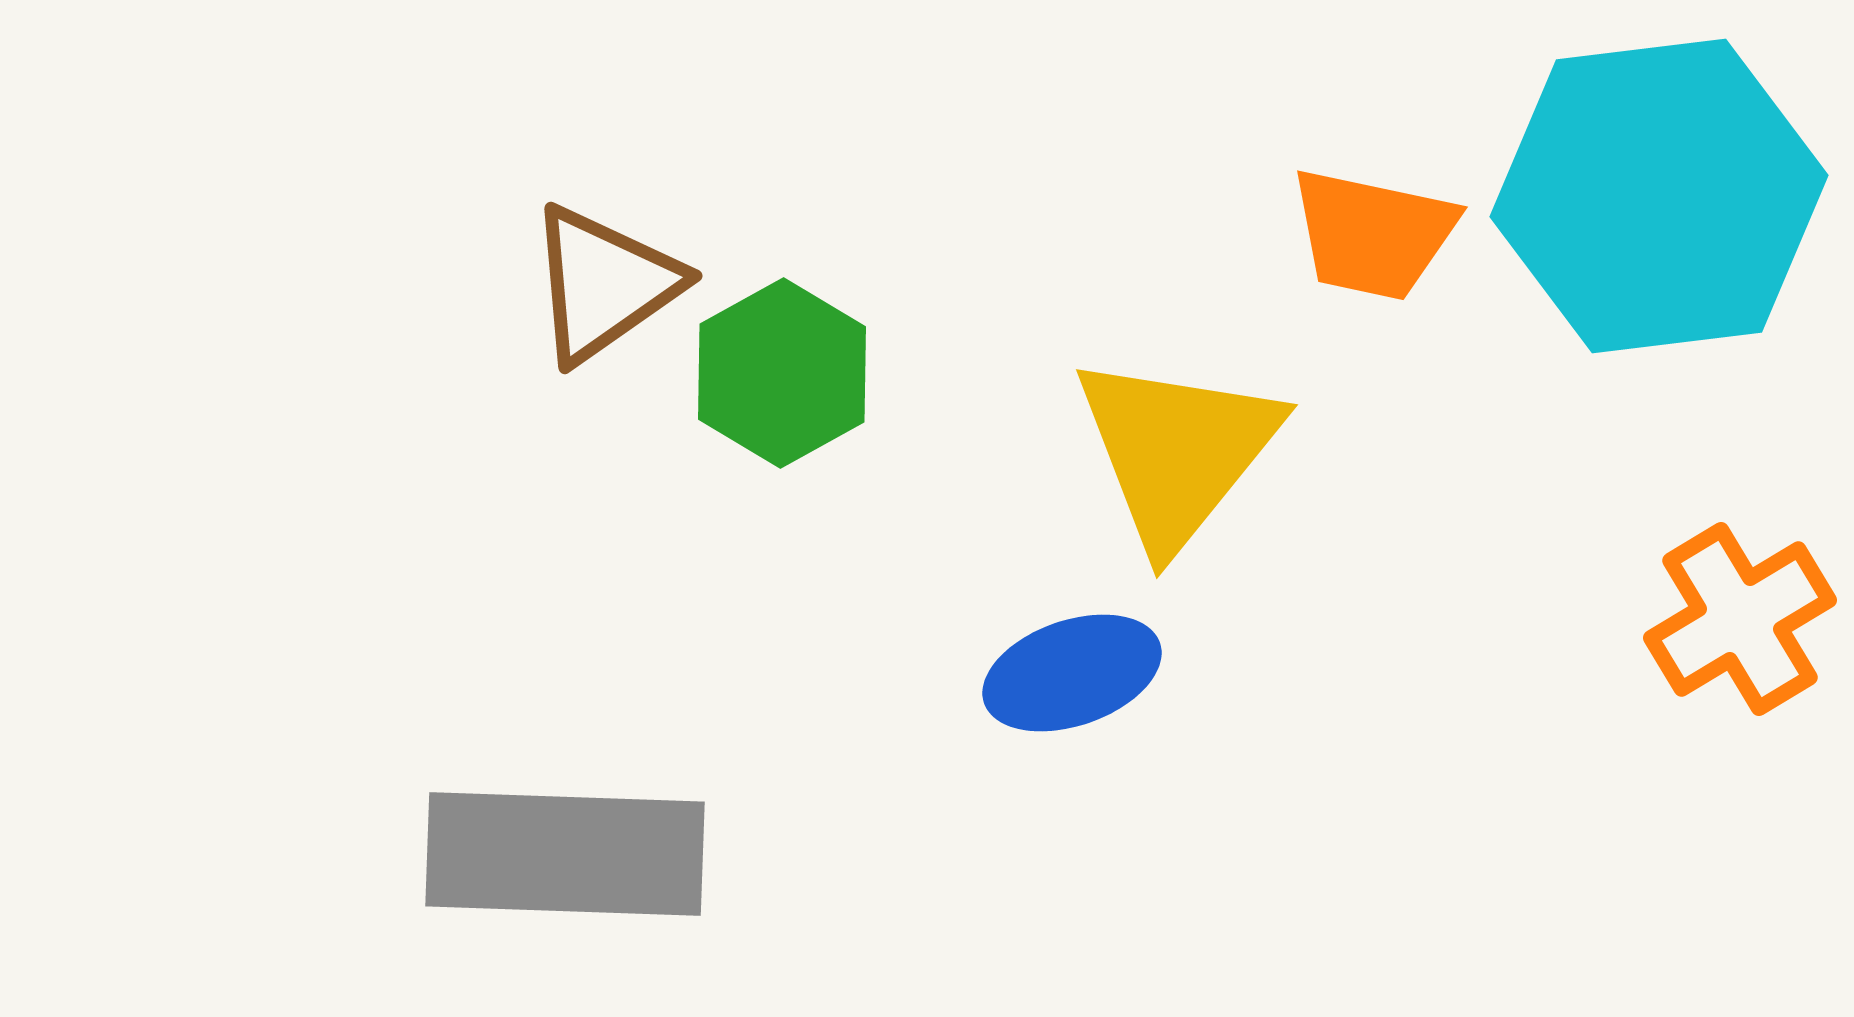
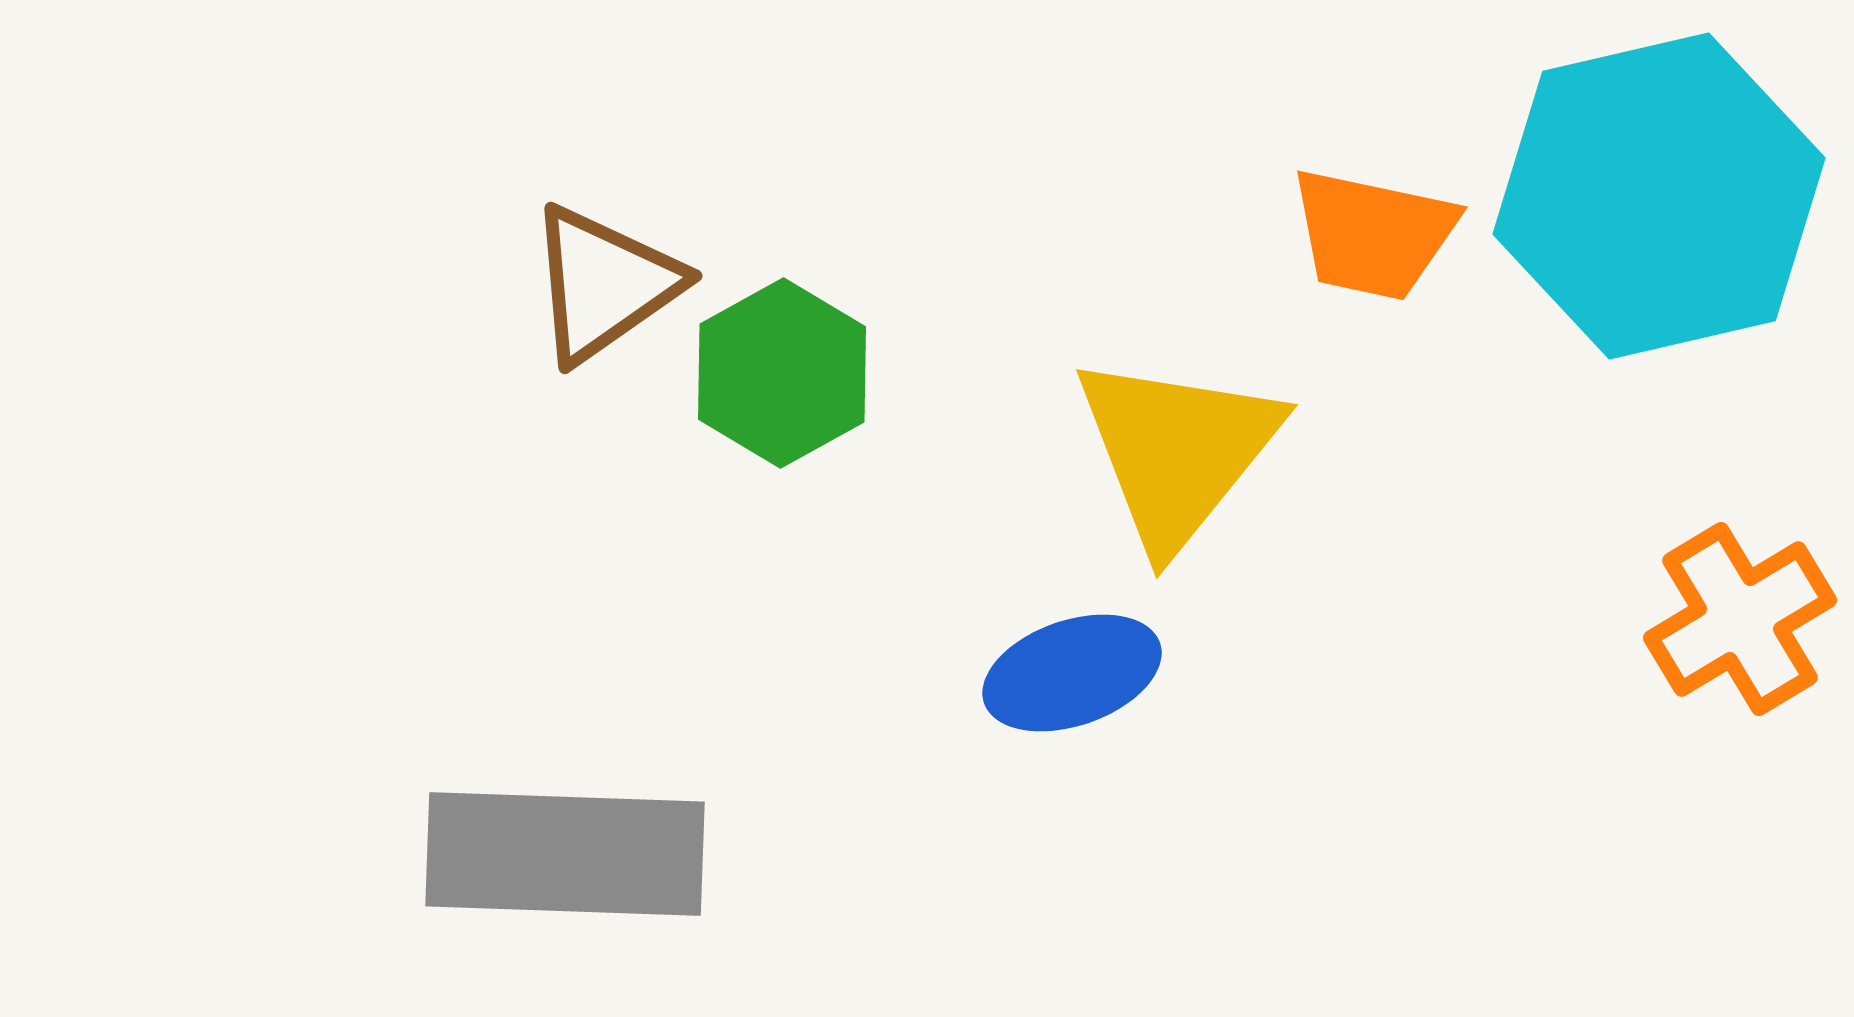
cyan hexagon: rotated 6 degrees counterclockwise
